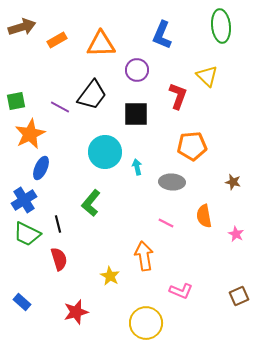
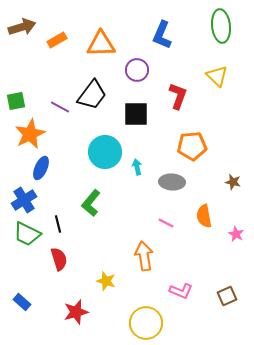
yellow triangle: moved 10 px right
yellow star: moved 4 px left, 5 px down; rotated 12 degrees counterclockwise
brown square: moved 12 px left
